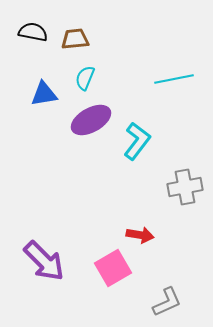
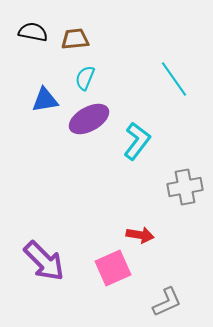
cyan line: rotated 66 degrees clockwise
blue triangle: moved 1 px right, 6 px down
purple ellipse: moved 2 px left, 1 px up
pink square: rotated 6 degrees clockwise
